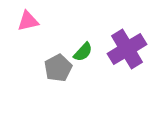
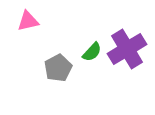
green semicircle: moved 9 px right
